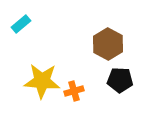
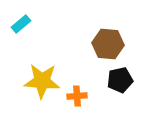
brown hexagon: rotated 24 degrees counterclockwise
black pentagon: rotated 15 degrees counterclockwise
orange cross: moved 3 px right, 5 px down; rotated 12 degrees clockwise
